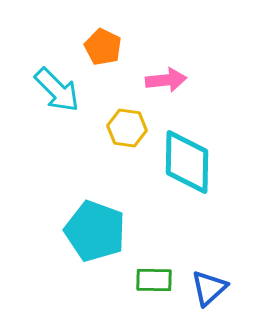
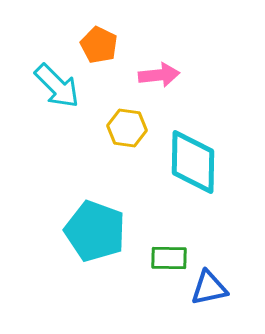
orange pentagon: moved 4 px left, 2 px up
pink arrow: moved 7 px left, 5 px up
cyan arrow: moved 4 px up
cyan diamond: moved 6 px right
green rectangle: moved 15 px right, 22 px up
blue triangle: rotated 30 degrees clockwise
